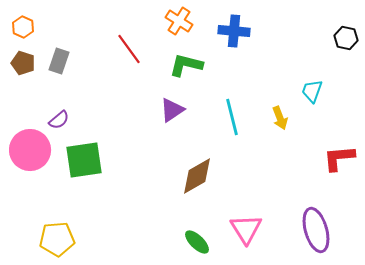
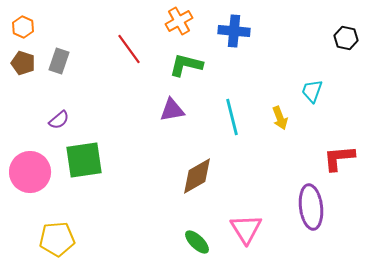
orange cross: rotated 28 degrees clockwise
purple triangle: rotated 24 degrees clockwise
pink circle: moved 22 px down
purple ellipse: moved 5 px left, 23 px up; rotated 9 degrees clockwise
